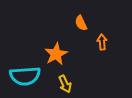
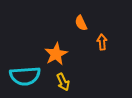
yellow arrow: moved 2 px left, 2 px up
